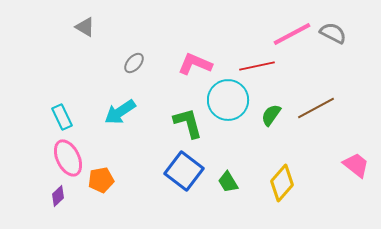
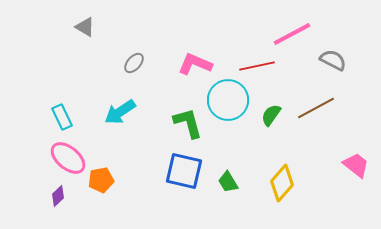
gray semicircle: moved 27 px down
pink ellipse: rotated 24 degrees counterclockwise
blue square: rotated 24 degrees counterclockwise
